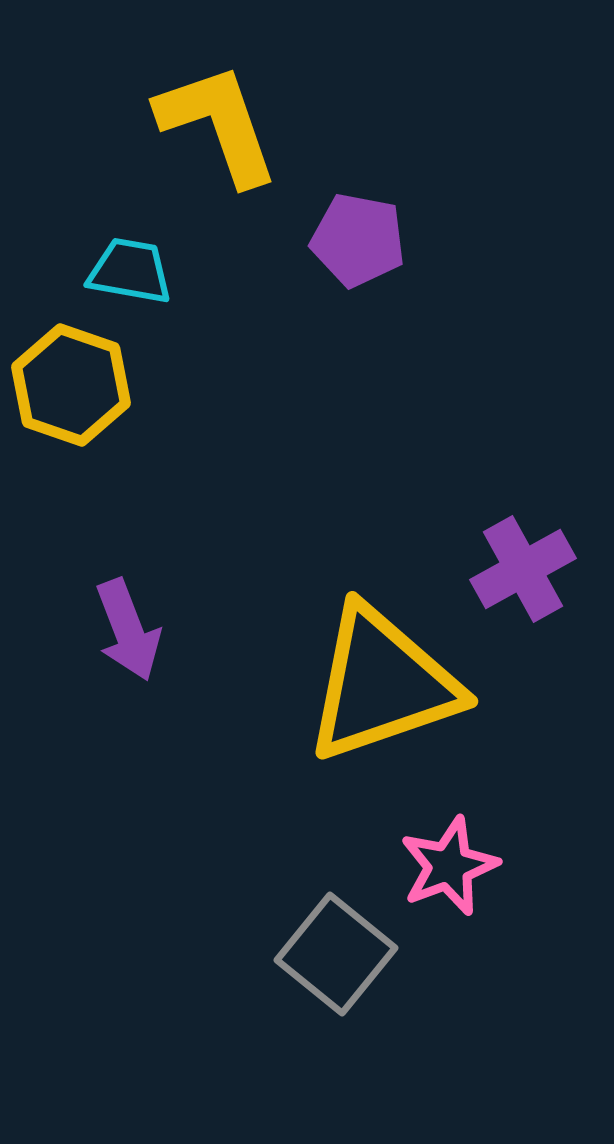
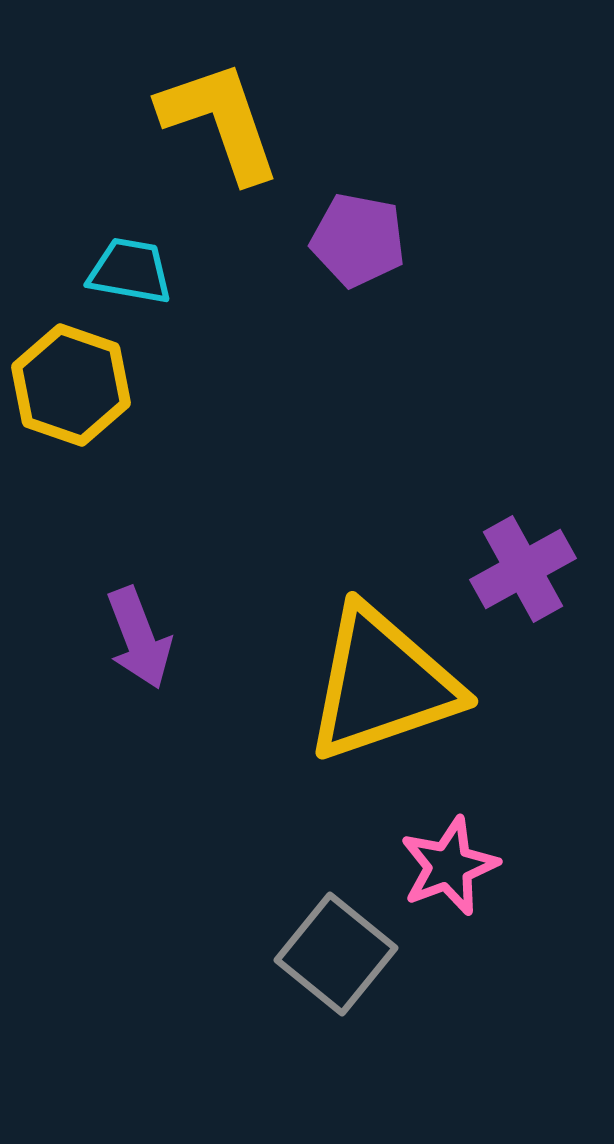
yellow L-shape: moved 2 px right, 3 px up
purple arrow: moved 11 px right, 8 px down
